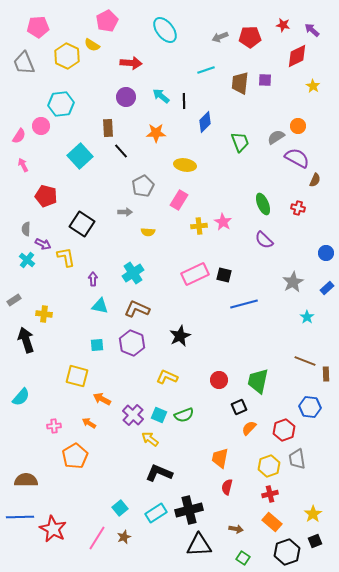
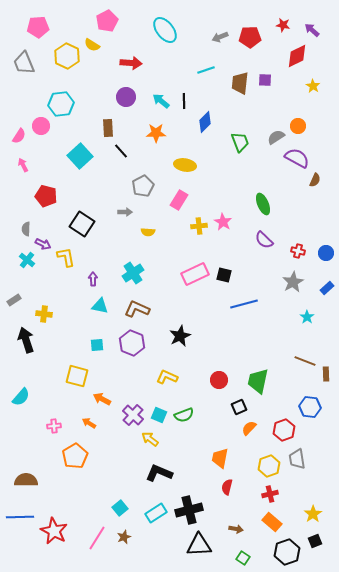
cyan arrow at (161, 96): moved 5 px down
red cross at (298, 208): moved 43 px down
red star at (53, 529): moved 1 px right, 2 px down
